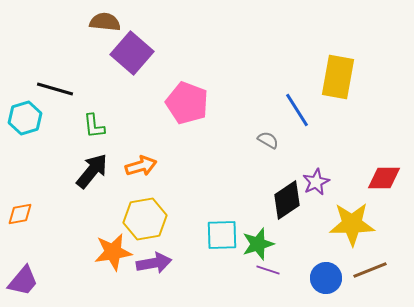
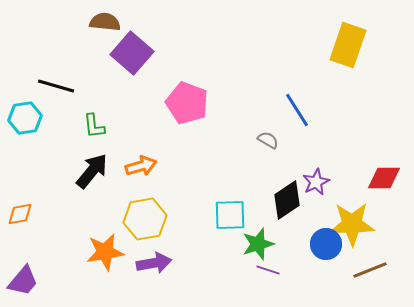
yellow rectangle: moved 10 px right, 32 px up; rotated 9 degrees clockwise
black line: moved 1 px right, 3 px up
cyan hexagon: rotated 8 degrees clockwise
cyan square: moved 8 px right, 20 px up
orange star: moved 8 px left
blue circle: moved 34 px up
